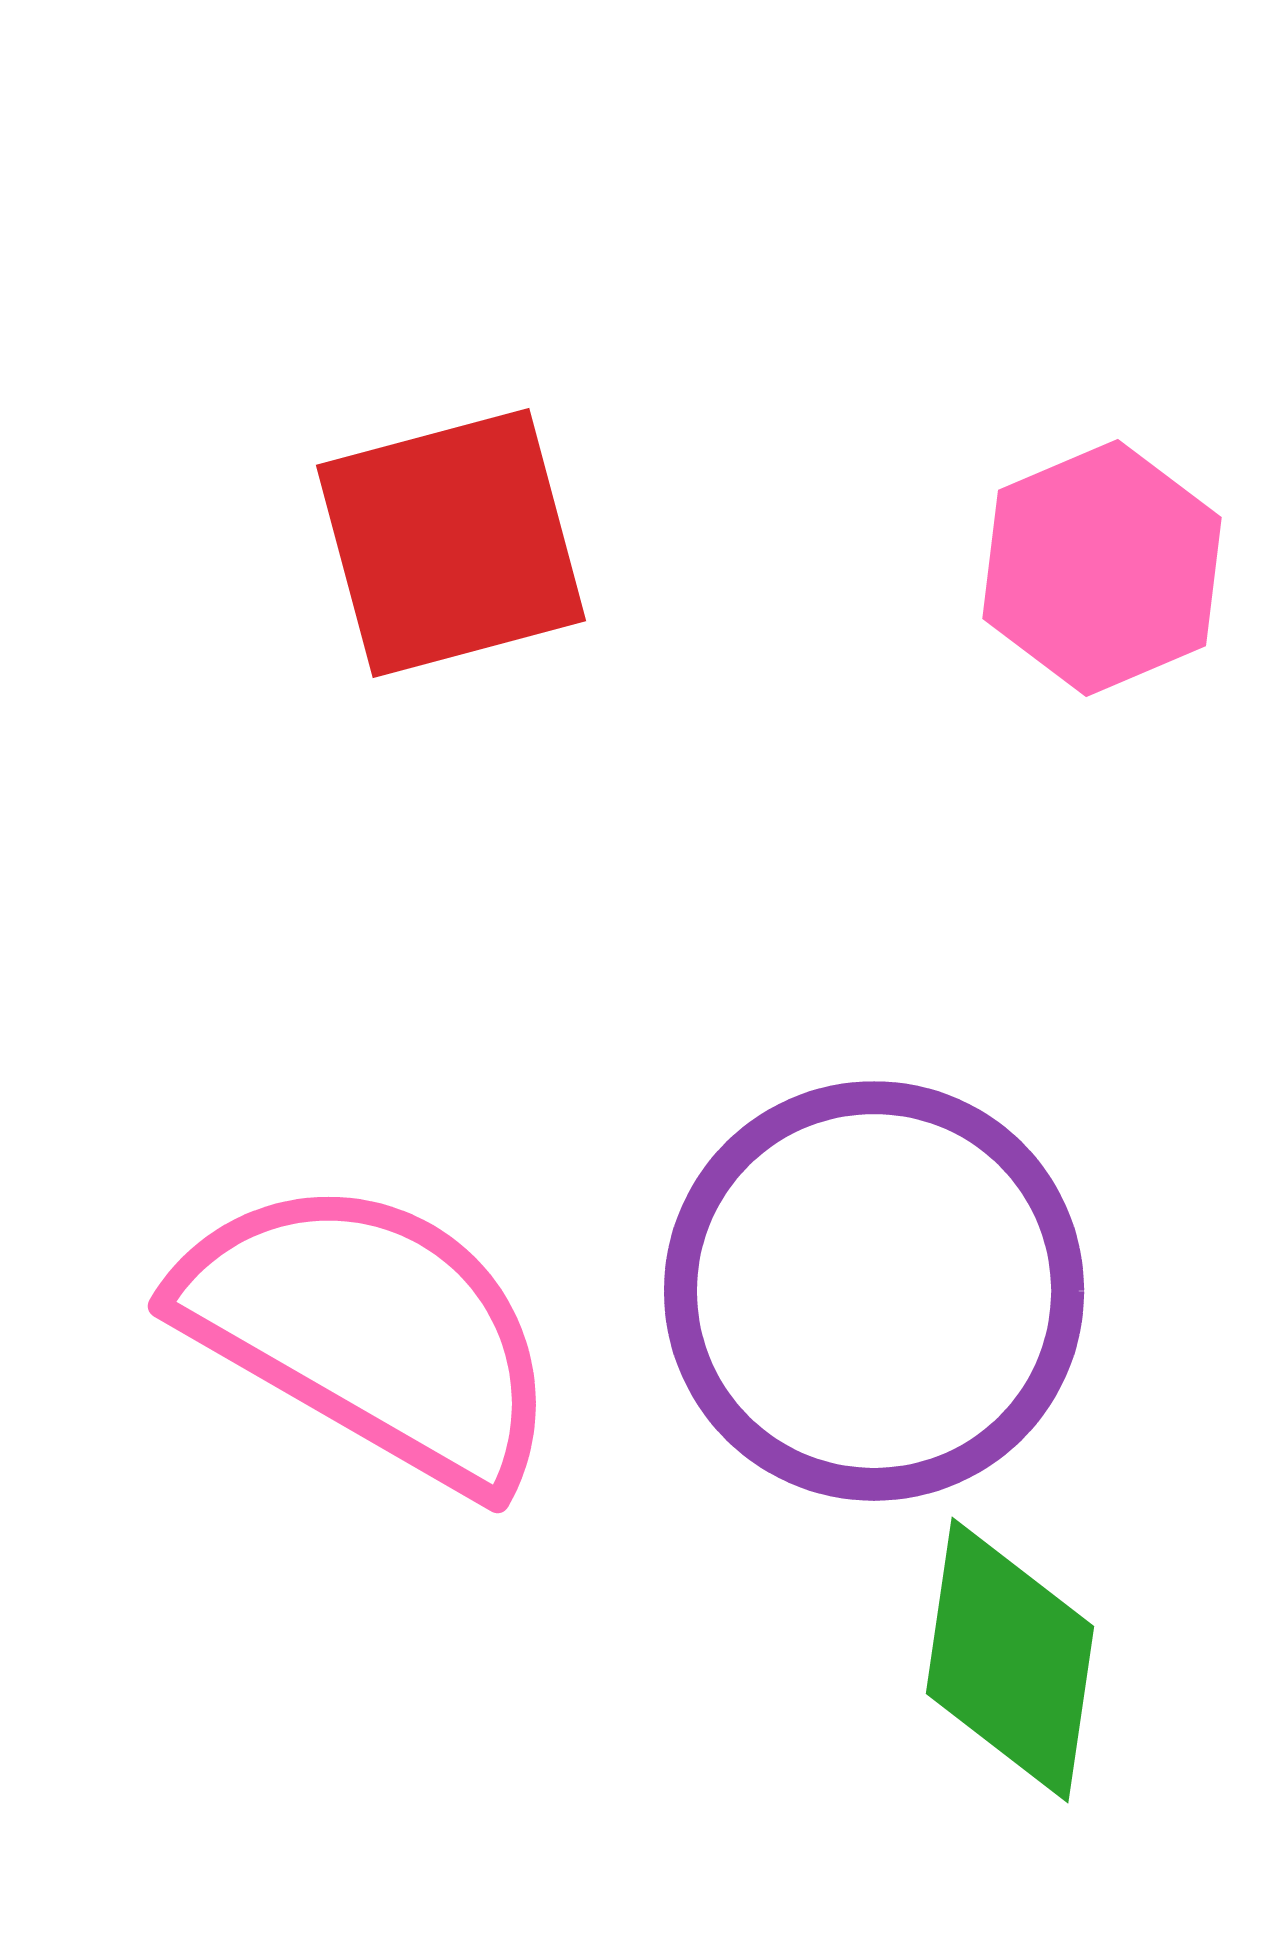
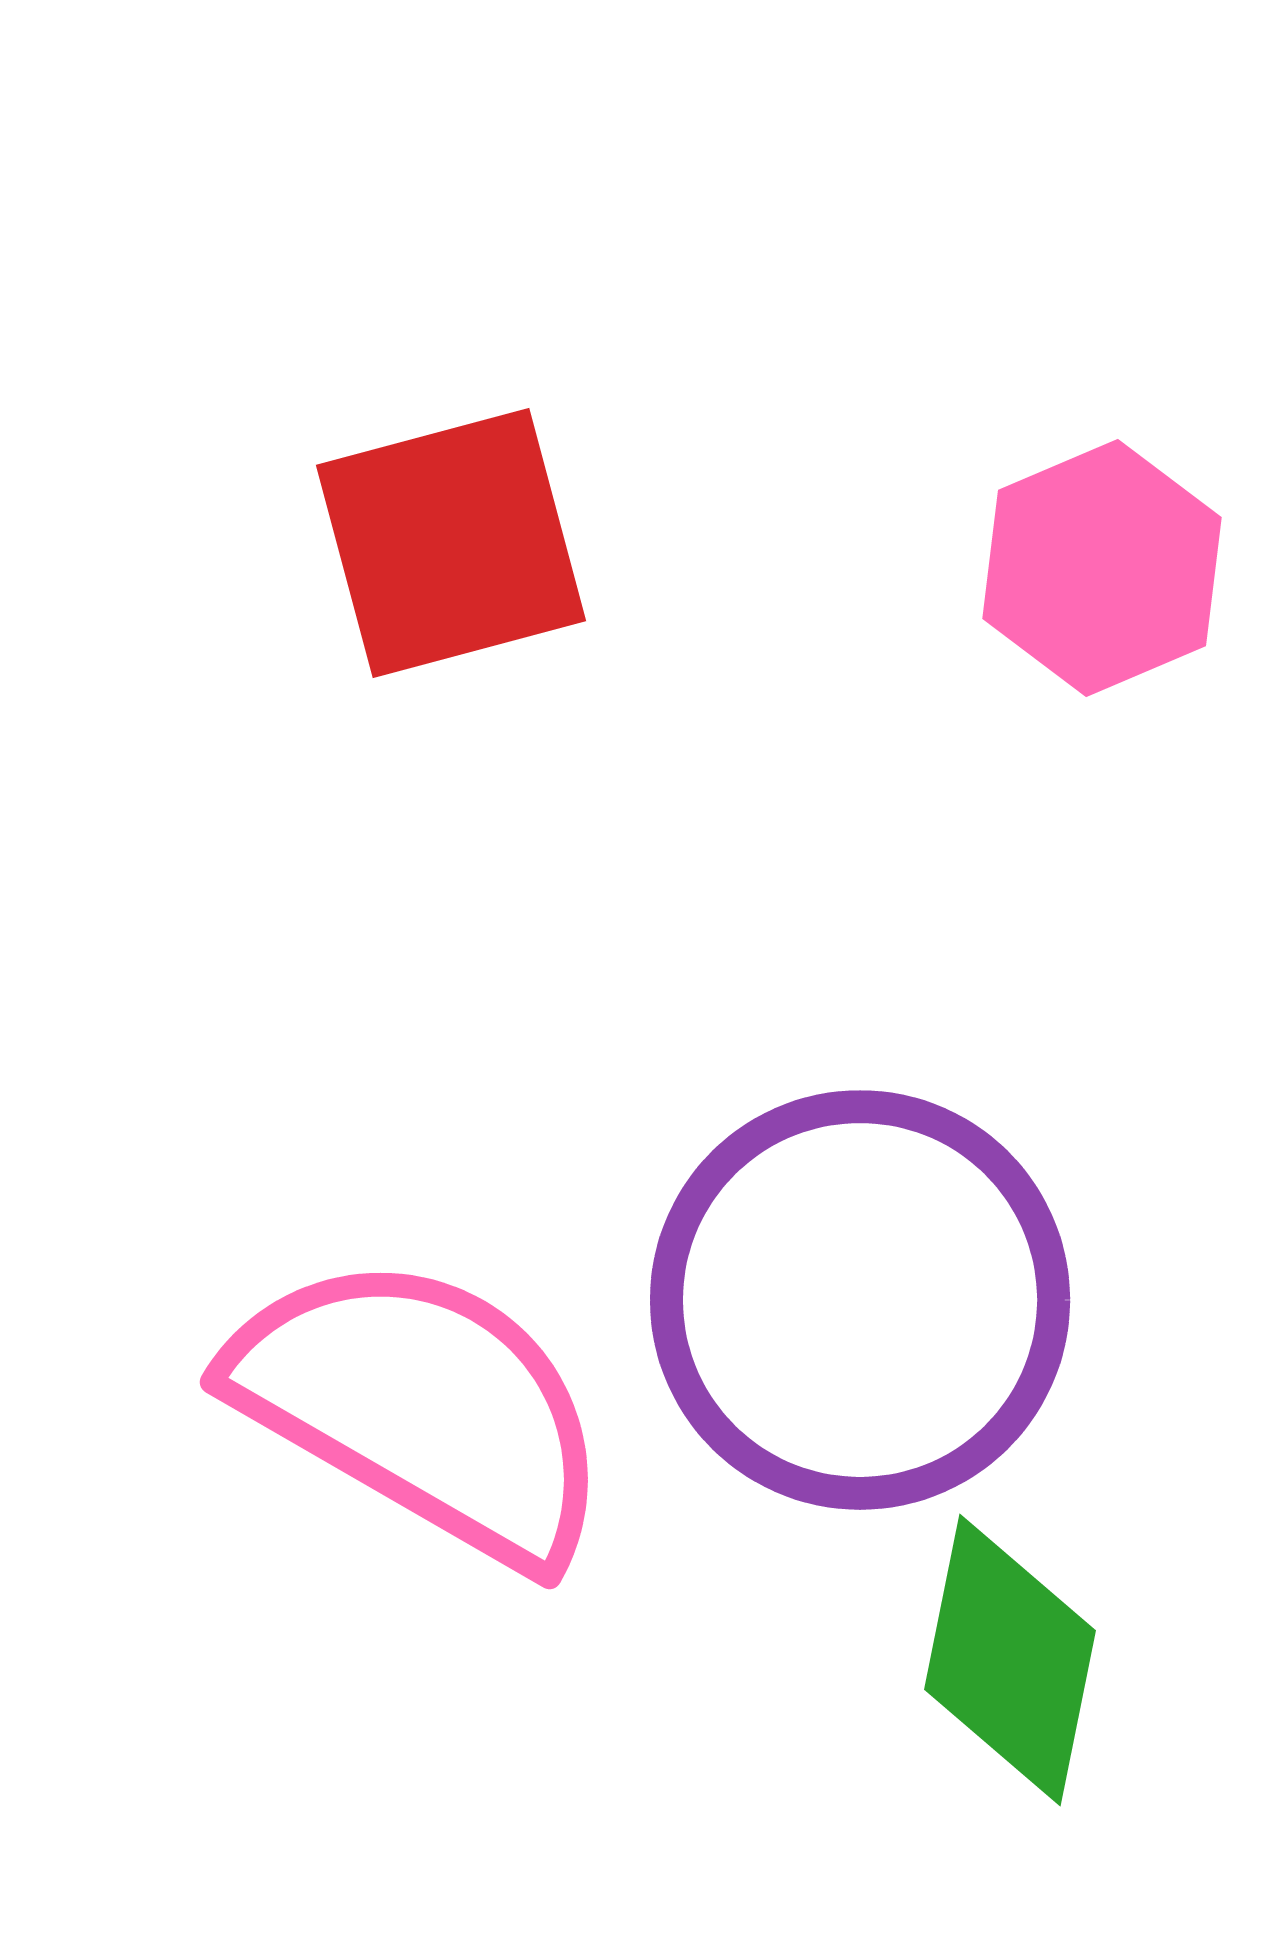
purple circle: moved 14 px left, 9 px down
pink semicircle: moved 52 px right, 76 px down
green diamond: rotated 3 degrees clockwise
